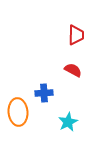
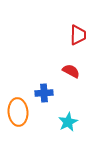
red trapezoid: moved 2 px right
red semicircle: moved 2 px left, 1 px down
